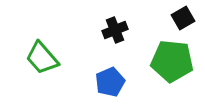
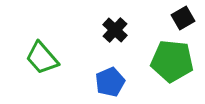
black cross: rotated 25 degrees counterclockwise
